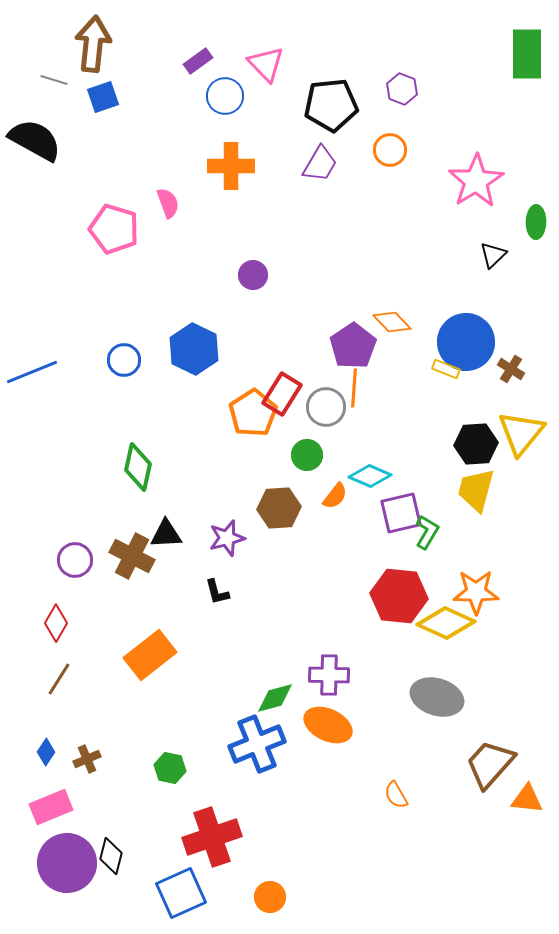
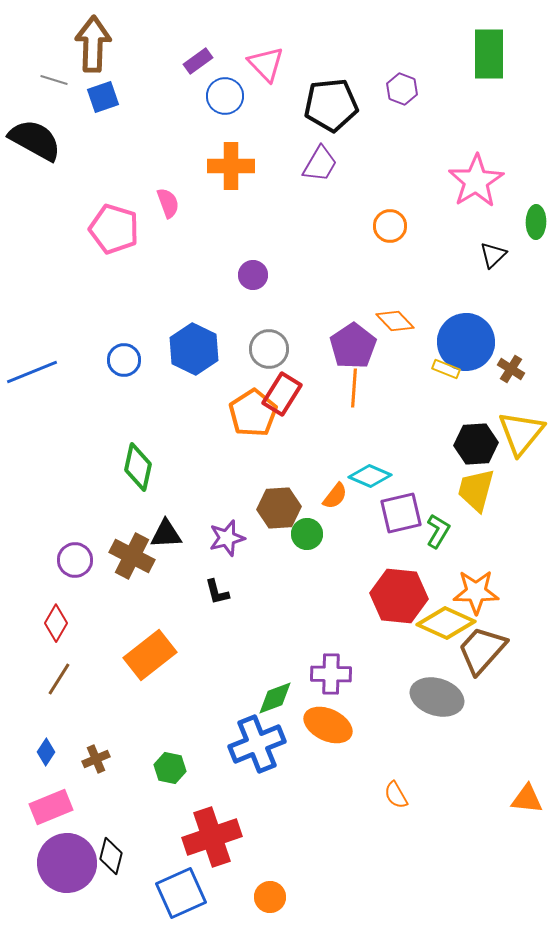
brown arrow at (93, 44): rotated 4 degrees counterclockwise
green rectangle at (527, 54): moved 38 px left
orange circle at (390, 150): moved 76 px down
orange diamond at (392, 322): moved 3 px right, 1 px up
gray circle at (326, 407): moved 57 px left, 58 px up
green circle at (307, 455): moved 79 px down
green L-shape at (427, 532): moved 11 px right, 1 px up
purple cross at (329, 675): moved 2 px right, 1 px up
green diamond at (275, 698): rotated 6 degrees counterclockwise
brown cross at (87, 759): moved 9 px right
brown trapezoid at (490, 764): moved 8 px left, 114 px up
